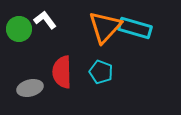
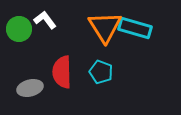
orange triangle: rotated 15 degrees counterclockwise
